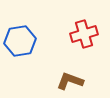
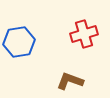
blue hexagon: moved 1 px left, 1 px down
